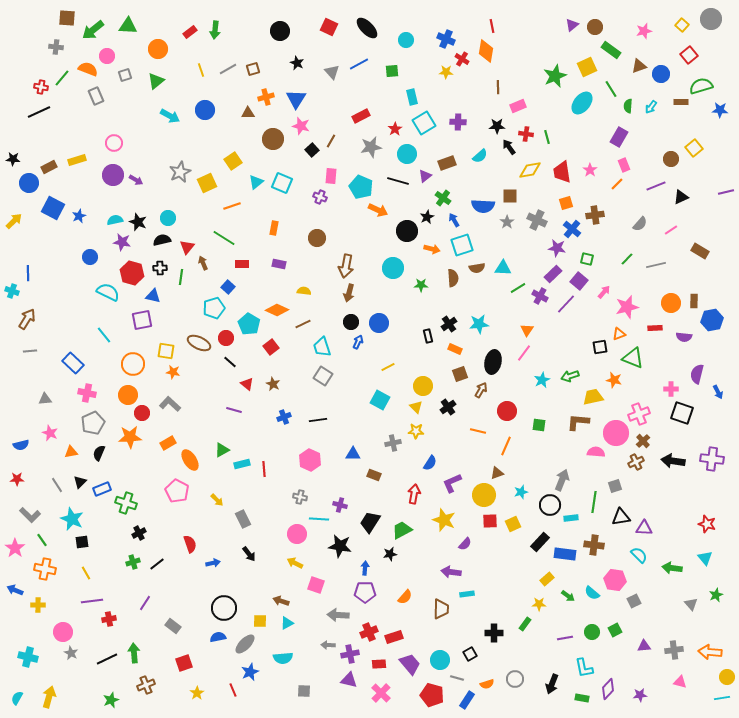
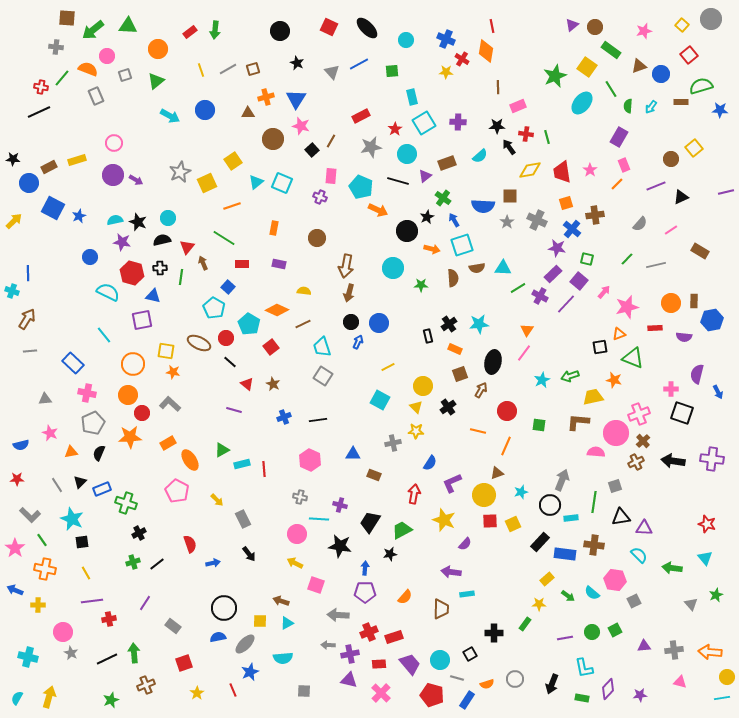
yellow square at (587, 67): rotated 30 degrees counterclockwise
cyan pentagon at (214, 308): rotated 25 degrees counterclockwise
